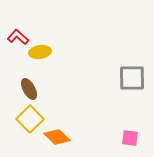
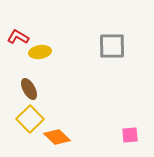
red L-shape: rotated 10 degrees counterclockwise
gray square: moved 20 px left, 32 px up
pink square: moved 3 px up; rotated 12 degrees counterclockwise
